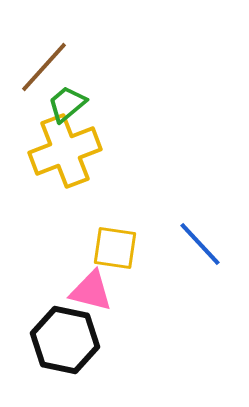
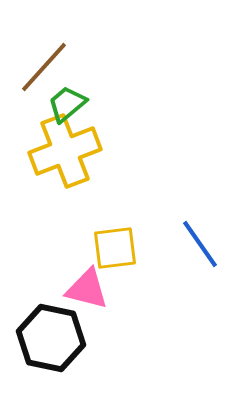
blue line: rotated 8 degrees clockwise
yellow square: rotated 15 degrees counterclockwise
pink triangle: moved 4 px left, 2 px up
black hexagon: moved 14 px left, 2 px up
